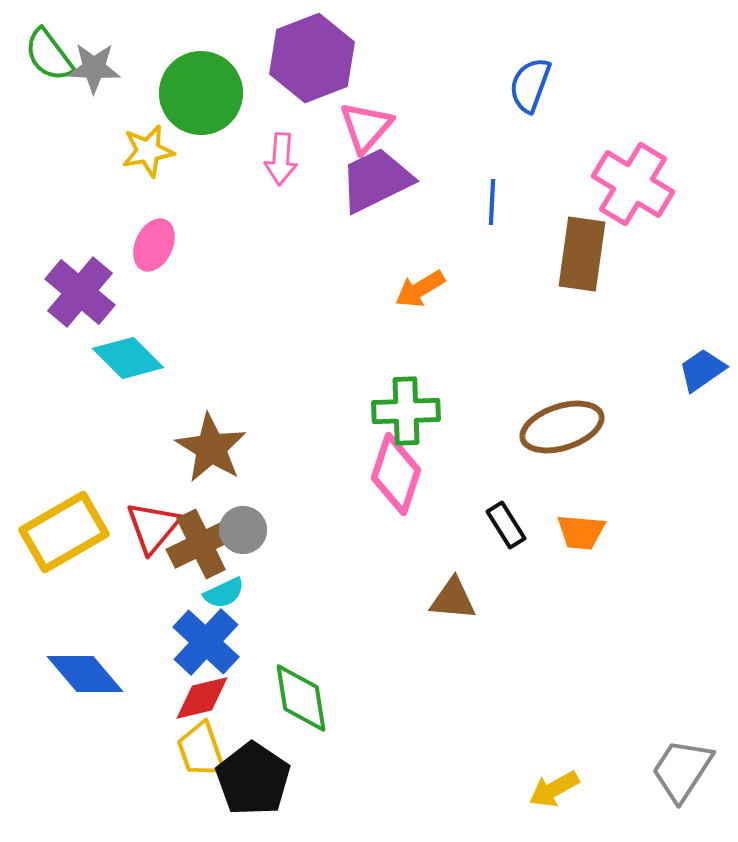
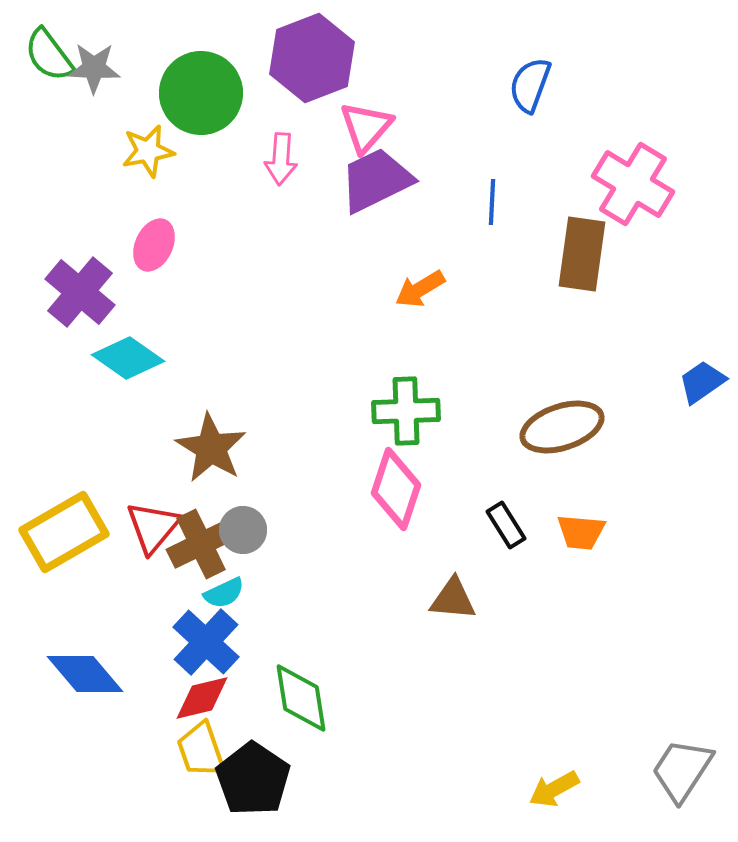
cyan diamond: rotated 10 degrees counterclockwise
blue trapezoid: moved 12 px down
pink diamond: moved 15 px down
